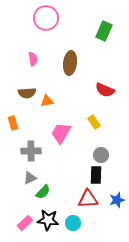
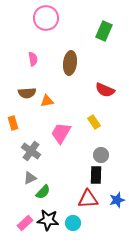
gray cross: rotated 36 degrees clockwise
